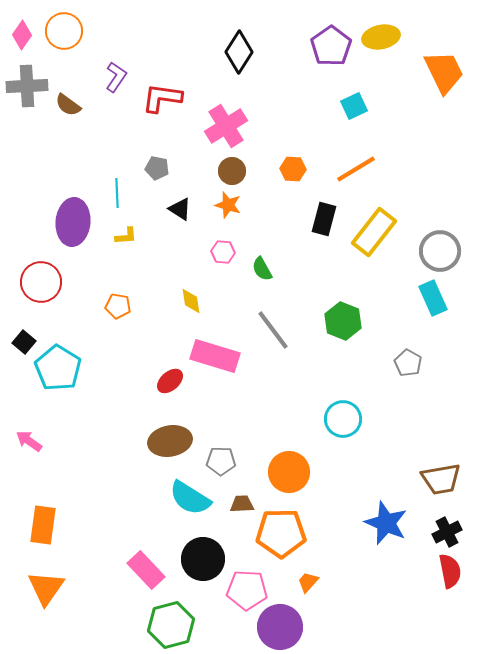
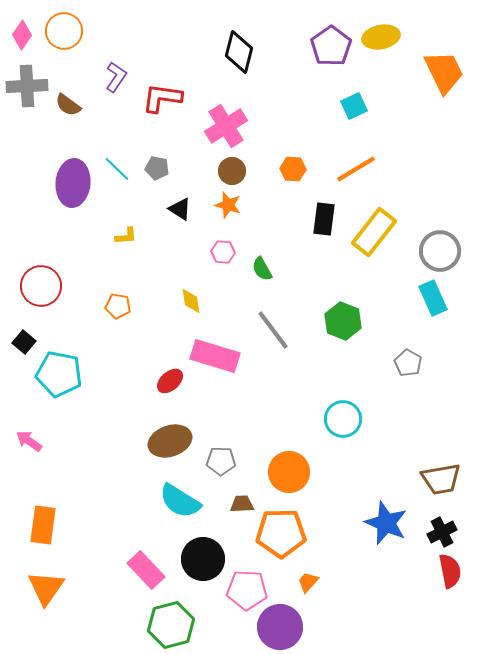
black diamond at (239, 52): rotated 18 degrees counterclockwise
cyan line at (117, 193): moved 24 px up; rotated 44 degrees counterclockwise
black rectangle at (324, 219): rotated 8 degrees counterclockwise
purple ellipse at (73, 222): moved 39 px up
red circle at (41, 282): moved 4 px down
cyan pentagon at (58, 368): moved 1 px right, 6 px down; rotated 21 degrees counterclockwise
brown ellipse at (170, 441): rotated 9 degrees counterclockwise
cyan semicircle at (190, 498): moved 10 px left, 3 px down
black cross at (447, 532): moved 5 px left
